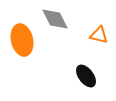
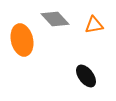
gray diamond: rotated 16 degrees counterclockwise
orange triangle: moved 5 px left, 10 px up; rotated 24 degrees counterclockwise
